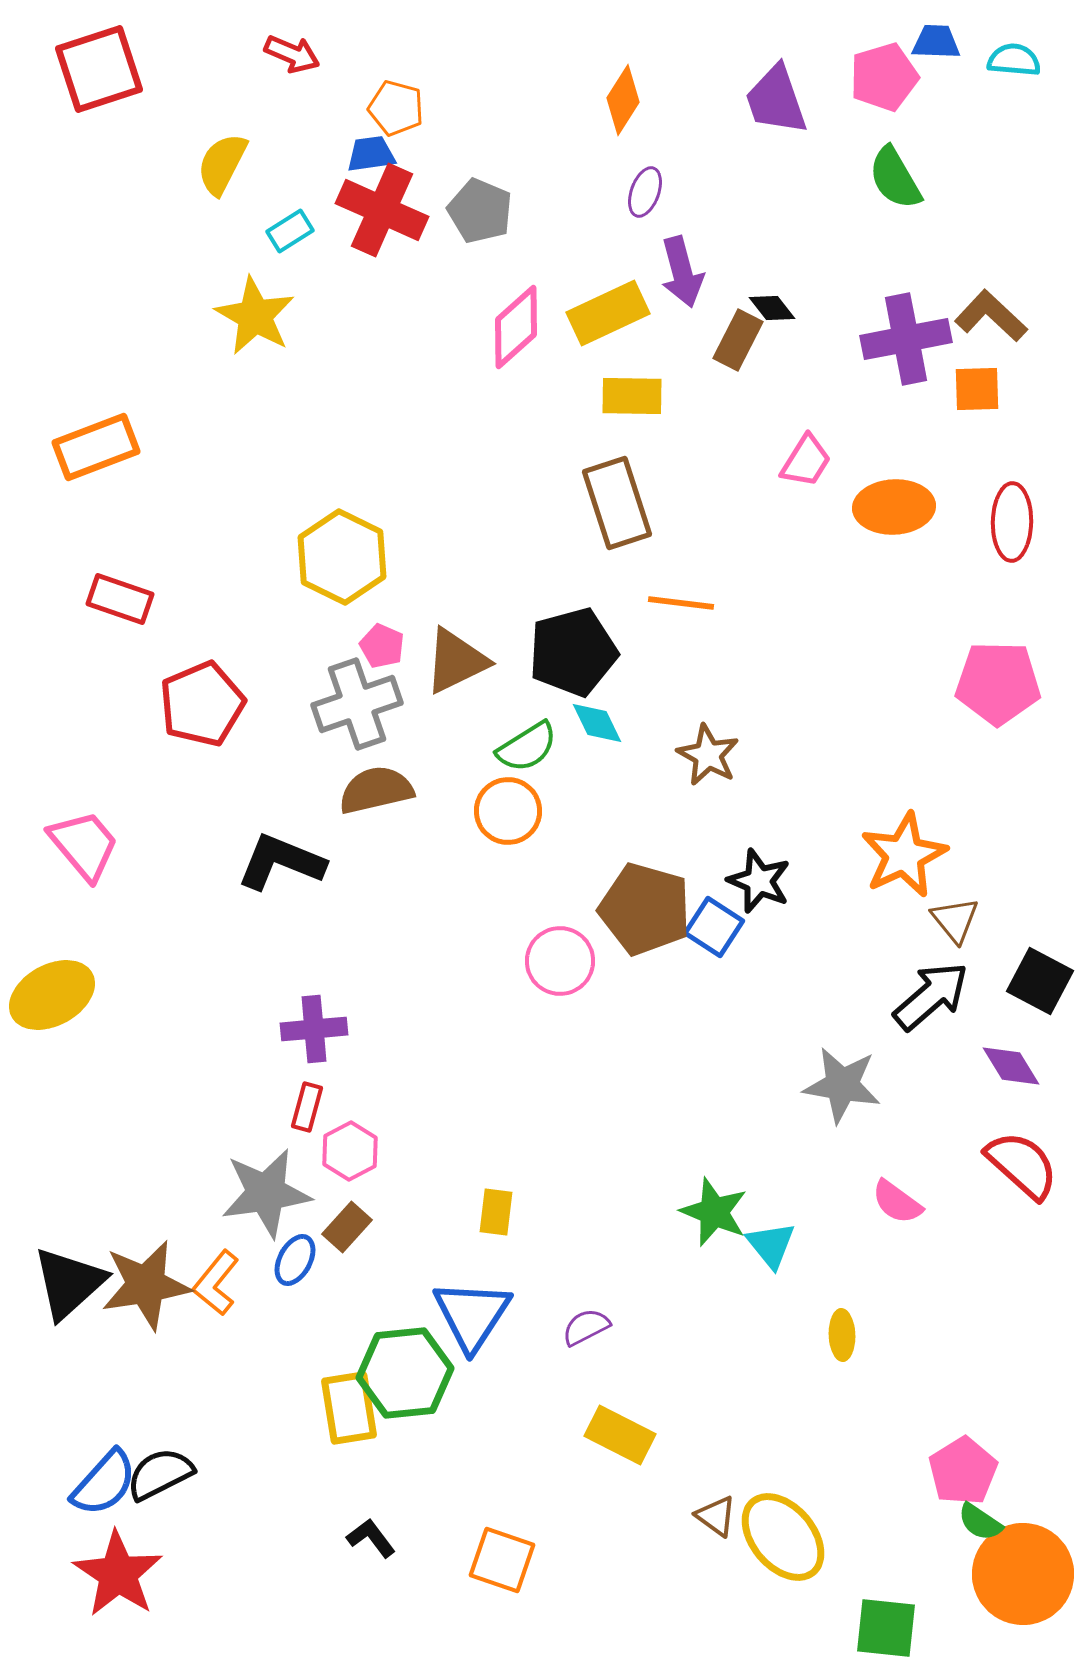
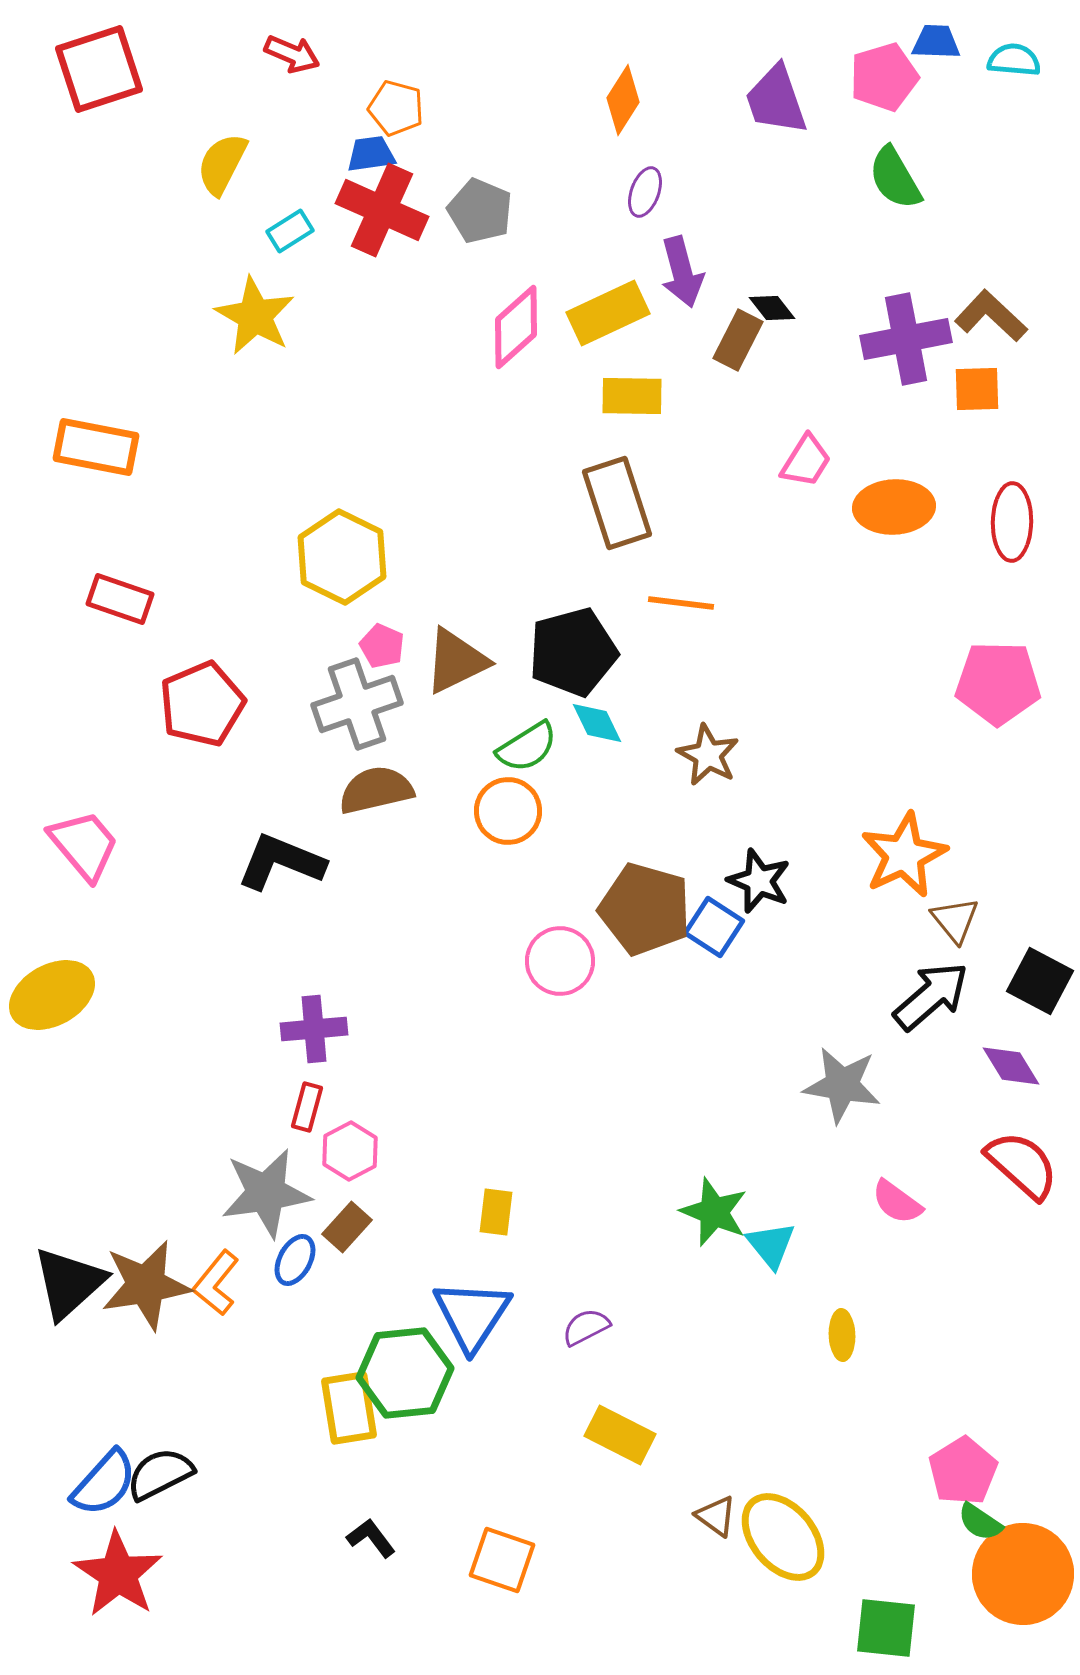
orange rectangle at (96, 447): rotated 32 degrees clockwise
